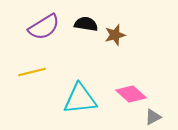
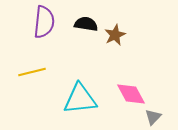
purple semicircle: moved 5 px up; rotated 52 degrees counterclockwise
brown star: rotated 10 degrees counterclockwise
pink diamond: rotated 20 degrees clockwise
gray triangle: rotated 18 degrees counterclockwise
